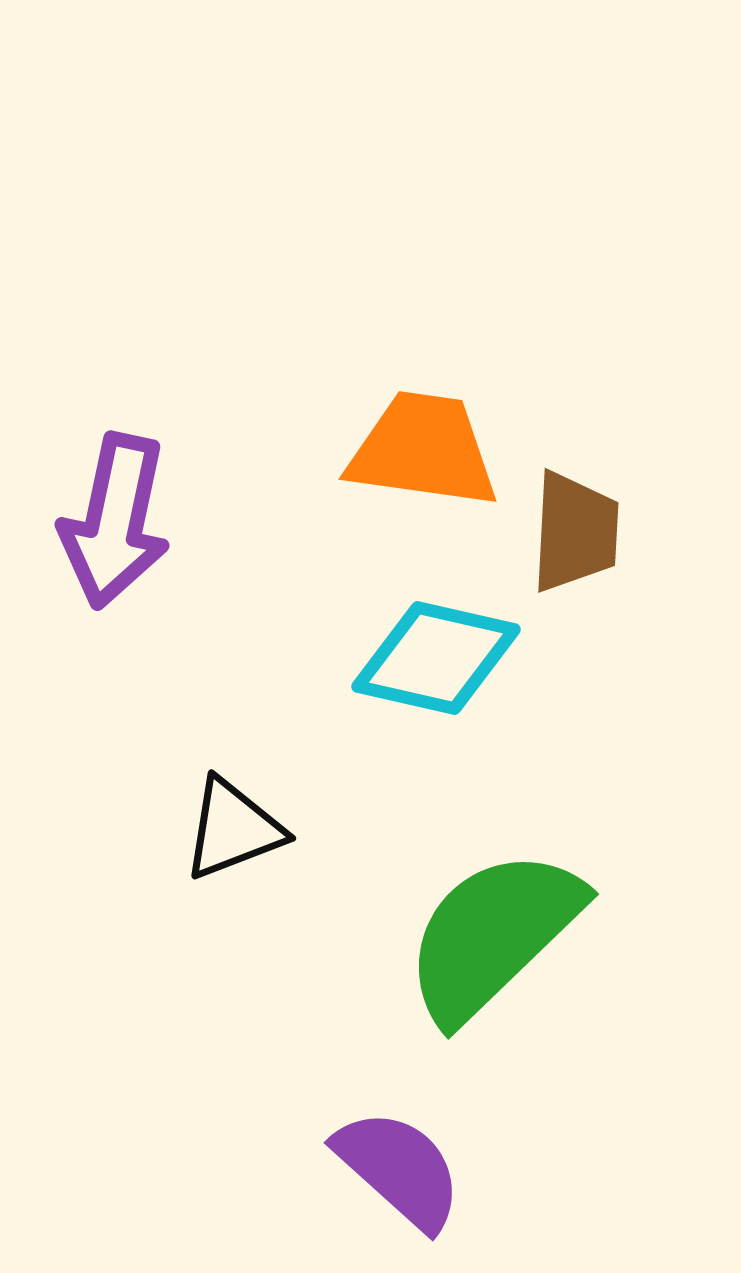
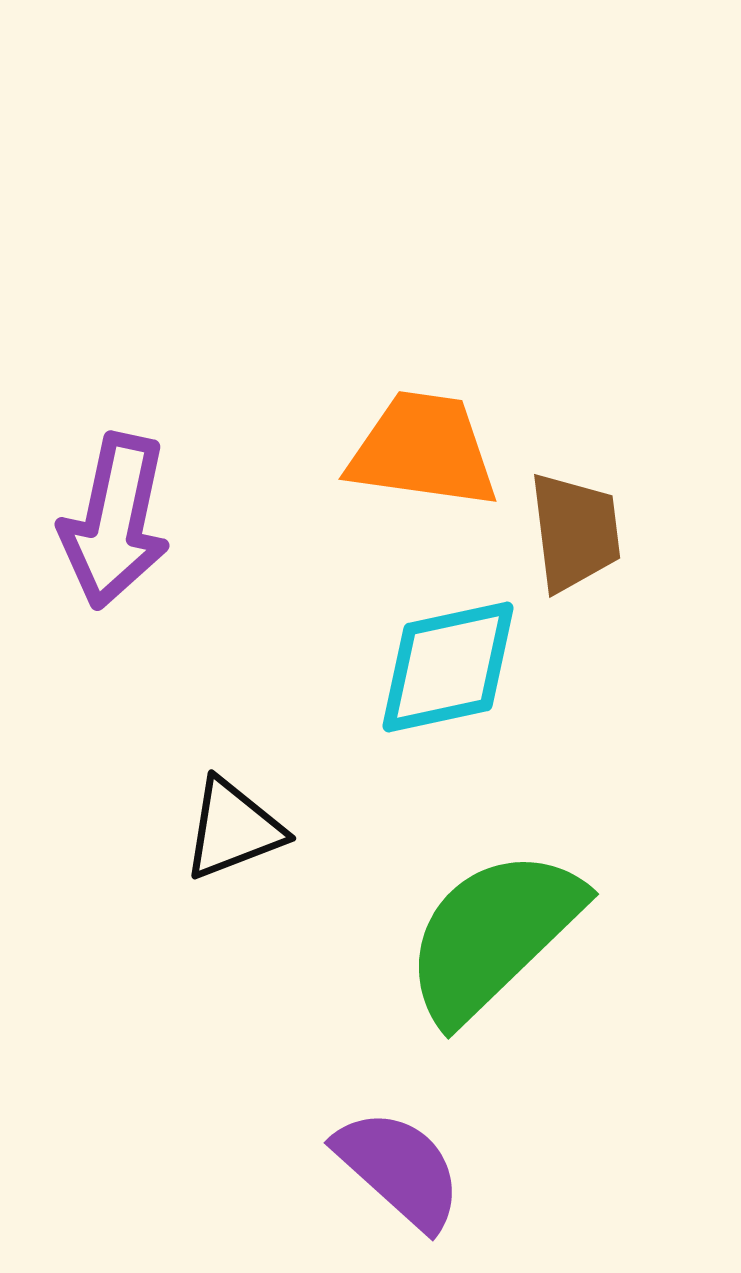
brown trapezoid: rotated 10 degrees counterclockwise
cyan diamond: moved 12 px right, 9 px down; rotated 25 degrees counterclockwise
